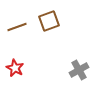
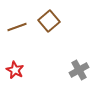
brown square: rotated 20 degrees counterclockwise
red star: moved 2 px down
